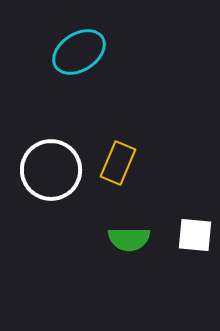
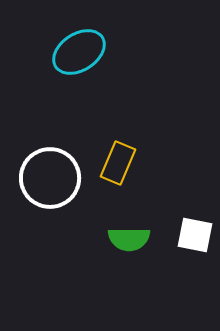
white circle: moved 1 px left, 8 px down
white square: rotated 6 degrees clockwise
